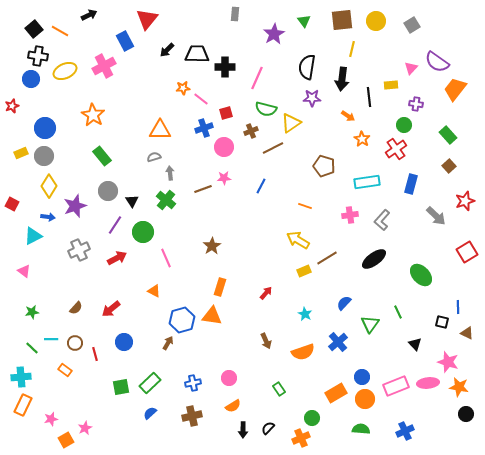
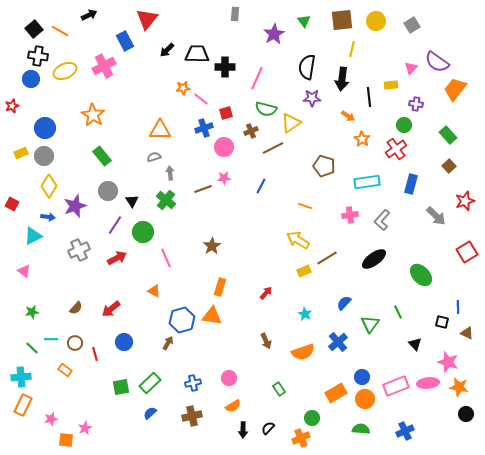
orange square at (66, 440): rotated 35 degrees clockwise
